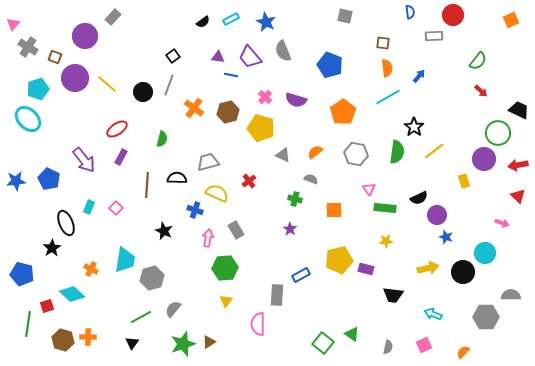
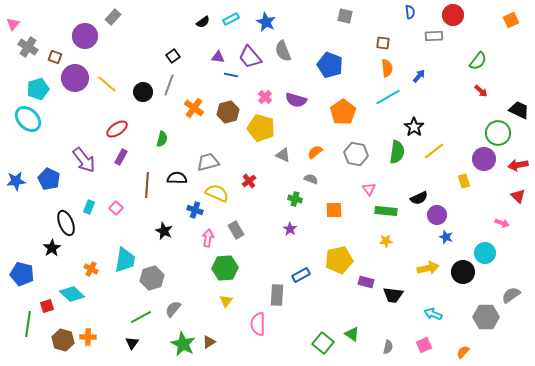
green rectangle at (385, 208): moved 1 px right, 3 px down
purple rectangle at (366, 269): moved 13 px down
gray semicircle at (511, 295): rotated 36 degrees counterclockwise
green star at (183, 344): rotated 25 degrees counterclockwise
